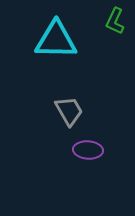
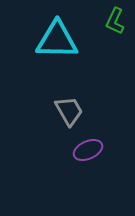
cyan triangle: moved 1 px right
purple ellipse: rotated 28 degrees counterclockwise
